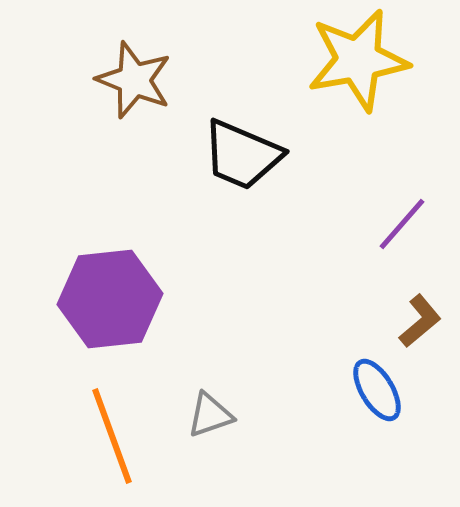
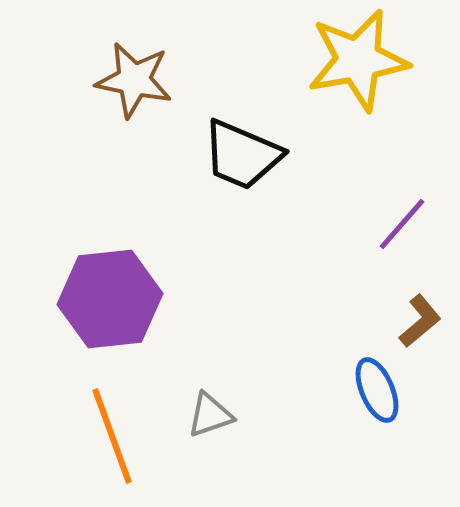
brown star: rotated 10 degrees counterclockwise
blue ellipse: rotated 8 degrees clockwise
